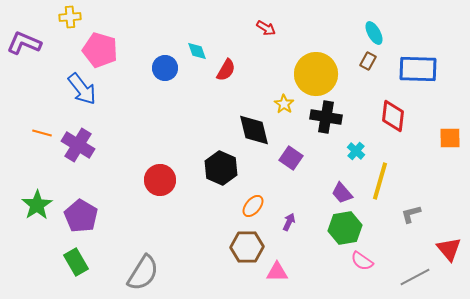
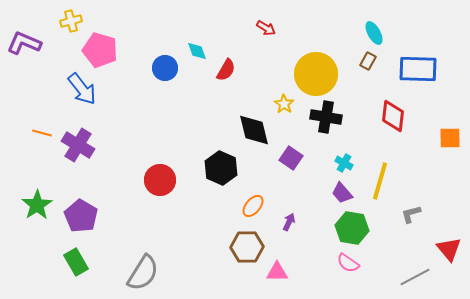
yellow cross: moved 1 px right, 4 px down; rotated 10 degrees counterclockwise
cyan cross: moved 12 px left, 12 px down; rotated 12 degrees counterclockwise
green hexagon: moved 7 px right; rotated 20 degrees clockwise
pink semicircle: moved 14 px left, 2 px down
